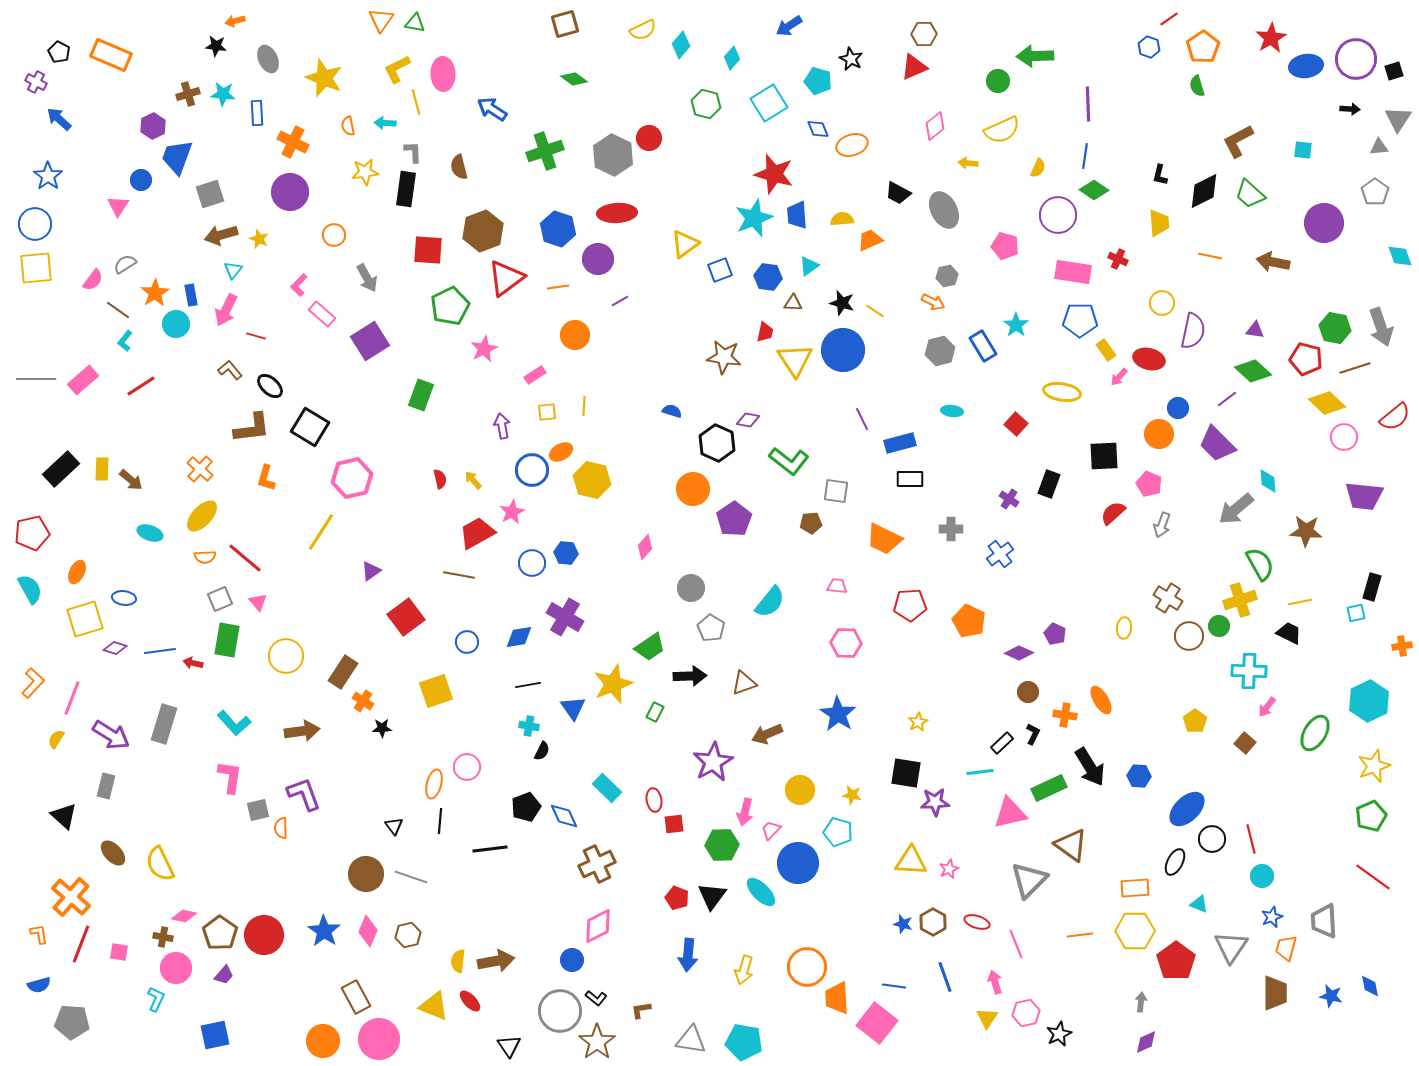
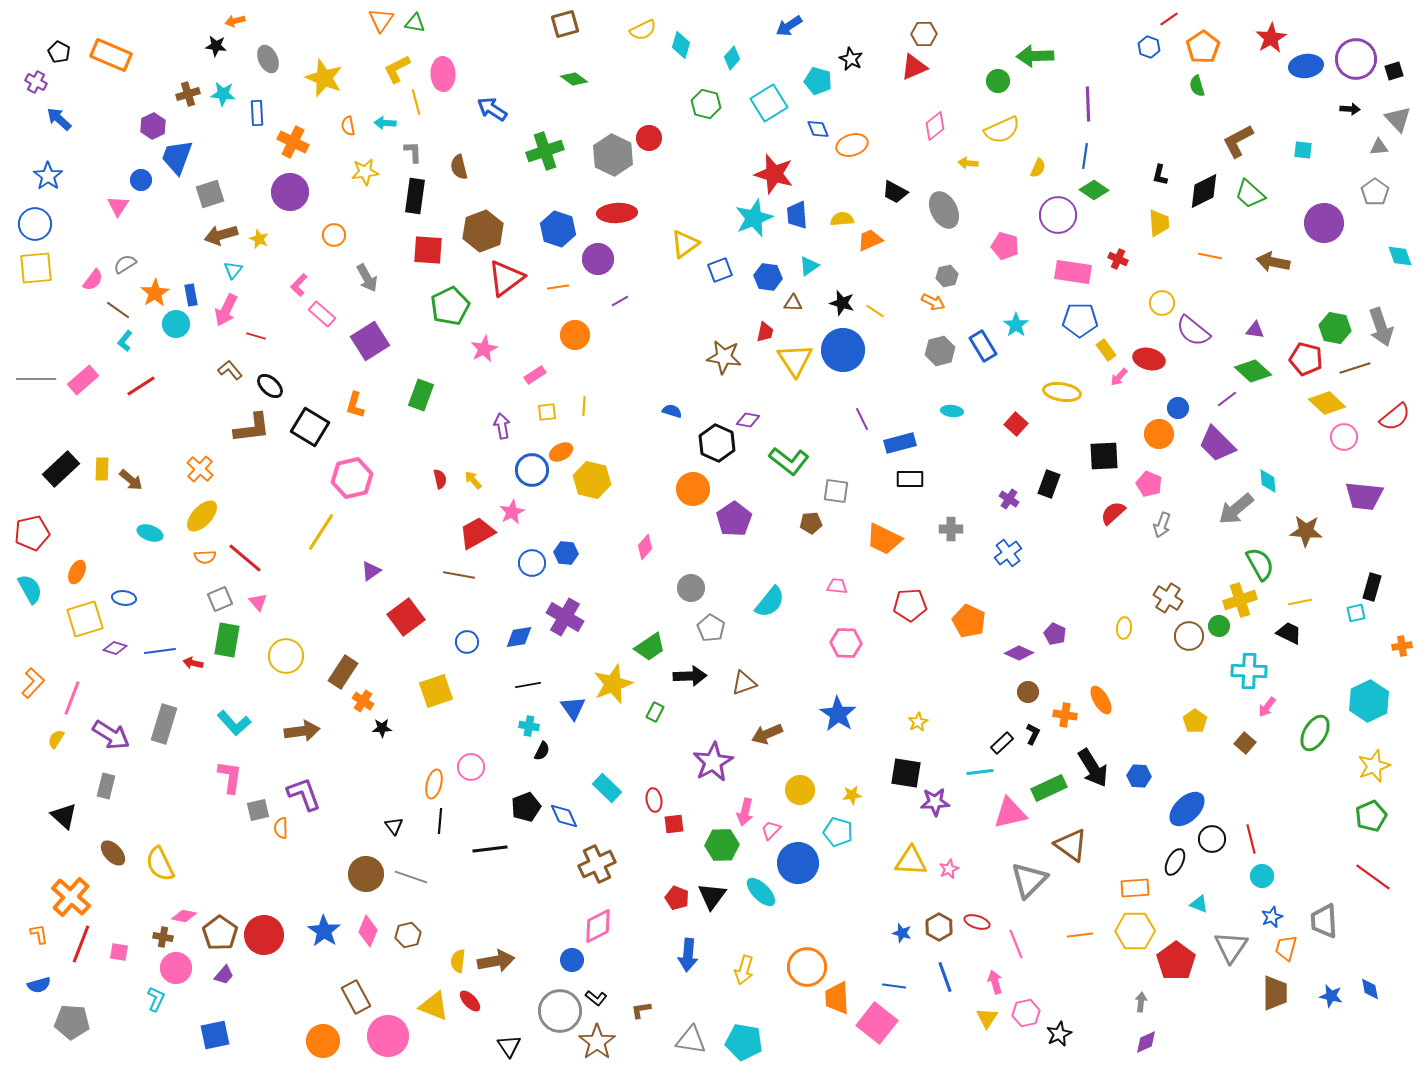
cyan diamond at (681, 45): rotated 24 degrees counterclockwise
gray triangle at (1398, 119): rotated 16 degrees counterclockwise
black rectangle at (406, 189): moved 9 px right, 7 px down
black trapezoid at (898, 193): moved 3 px left, 1 px up
purple semicircle at (1193, 331): rotated 117 degrees clockwise
orange L-shape at (266, 478): moved 89 px right, 73 px up
blue cross at (1000, 554): moved 8 px right, 1 px up
pink circle at (467, 767): moved 4 px right
black arrow at (1090, 767): moved 3 px right, 1 px down
yellow star at (852, 795): rotated 18 degrees counterclockwise
brown hexagon at (933, 922): moved 6 px right, 5 px down
blue star at (903, 924): moved 1 px left, 9 px down
blue diamond at (1370, 986): moved 3 px down
pink circle at (379, 1039): moved 9 px right, 3 px up
